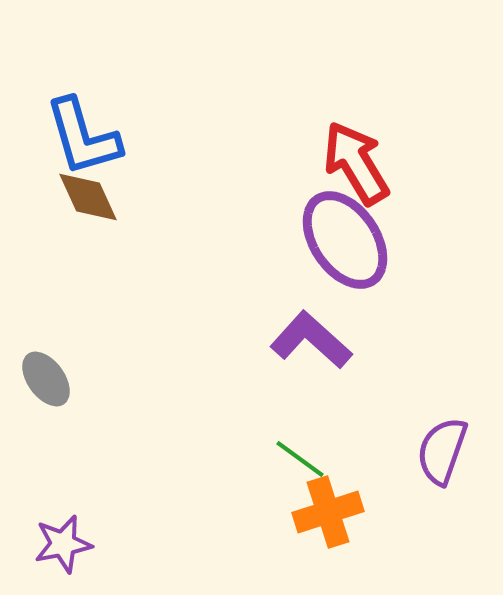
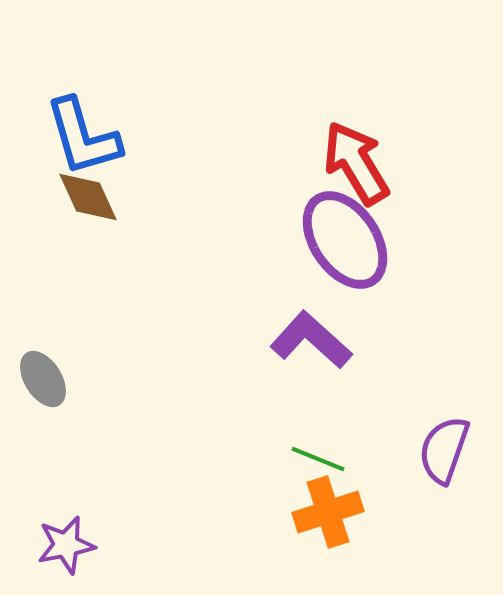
gray ellipse: moved 3 px left; rotated 4 degrees clockwise
purple semicircle: moved 2 px right, 1 px up
green line: moved 18 px right; rotated 14 degrees counterclockwise
purple star: moved 3 px right, 1 px down
